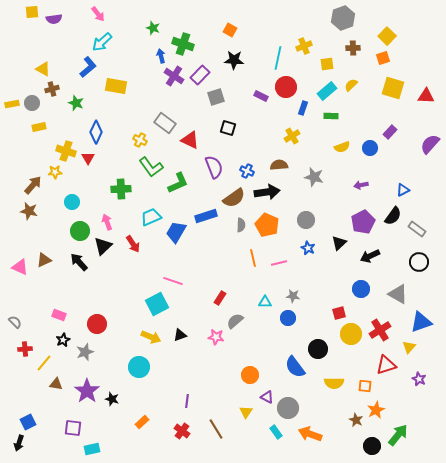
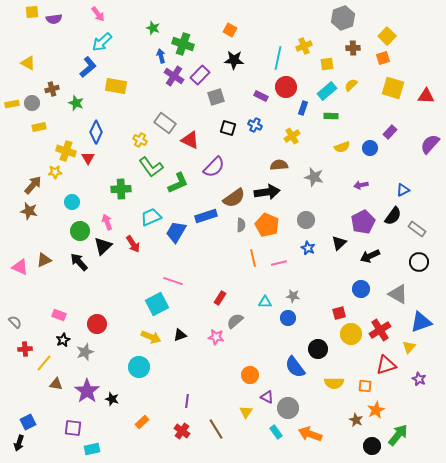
yellow triangle at (43, 69): moved 15 px left, 6 px up
purple semicircle at (214, 167): rotated 65 degrees clockwise
blue cross at (247, 171): moved 8 px right, 46 px up
